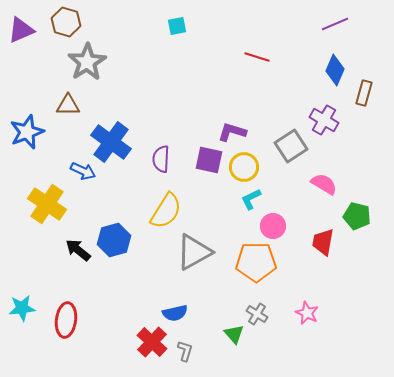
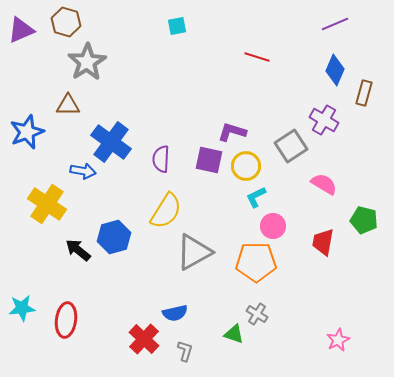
yellow circle: moved 2 px right, 1 px up
blue arrow: rotated 15 degrees counterclockwise
cyan L-shape: moved 5 px right, 2 px up
green pentagon: moved 7 px right, 4 px down
blue hexagon: moved 3 px up
pink star: moved 31 px right, 27 px down; rotated 20 degrees clockwise
green triangle: rotated 30 degrees counterclockwise
red cross: moved 8 px left, 3 px up
